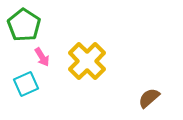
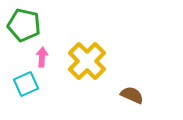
green pentagon: rotated 20 degrees counterclockwise
pink arrow: rotated 144 degrees counterclockwise
brown semicircle: moved 17 px left, 3 px up; rotated 65 degrees clockwise
